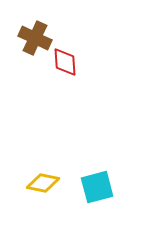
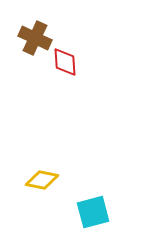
yellow diamond: moved 1 px left, 3 px up
cyan square: moved 4 px left, 25 px down
